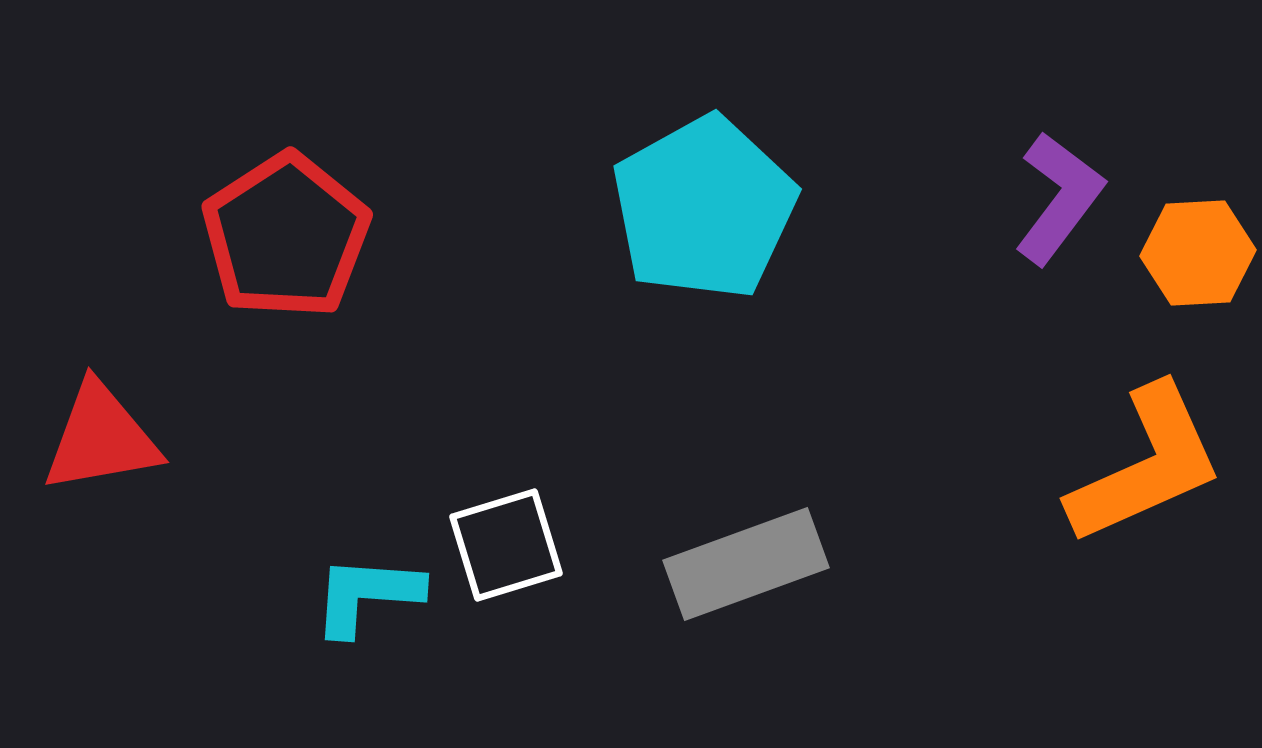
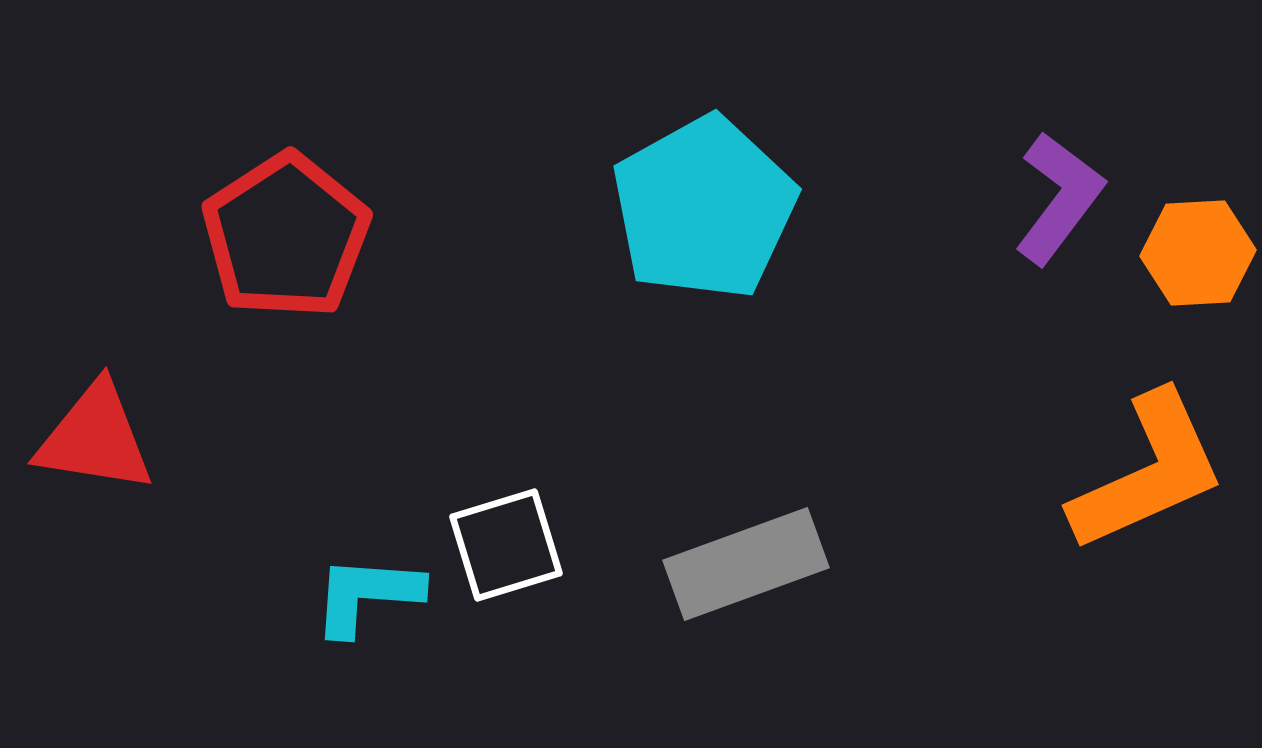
red triangle: moved 6 px left; rotated 19 degrees clockwise
orange L-shape: moved 2 px right, 7 px down
